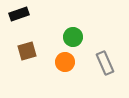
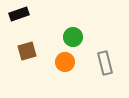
gray rectangle: rotated 10 degrees clockwise
